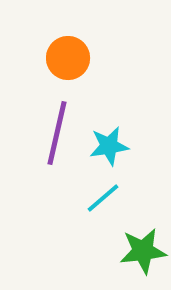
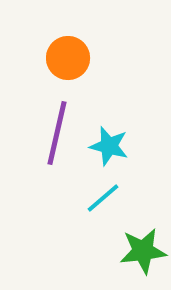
cyan star: rotated 24 degrees clockwise
